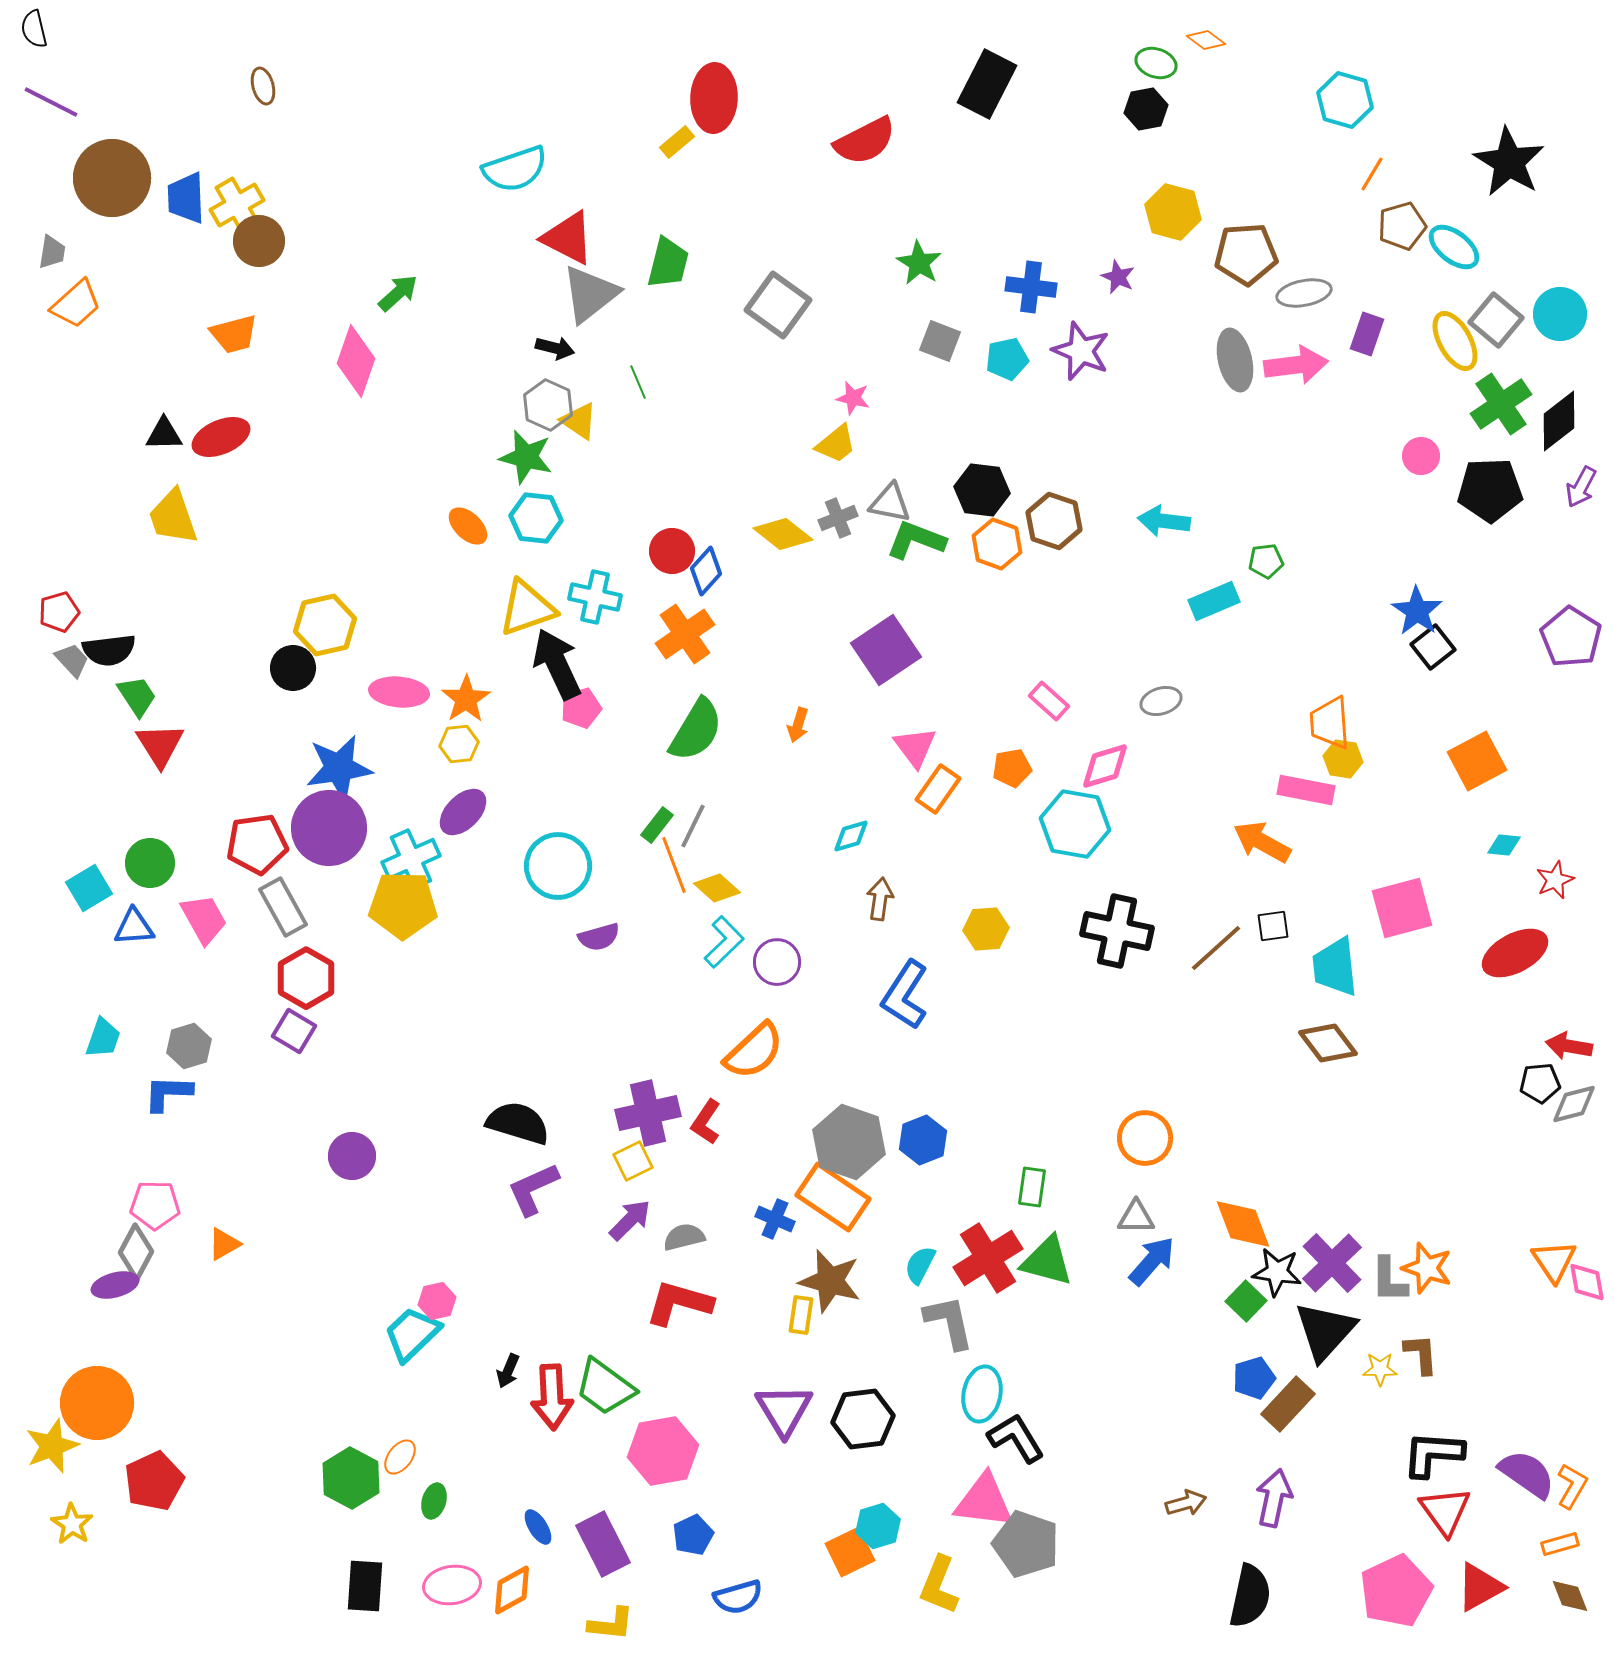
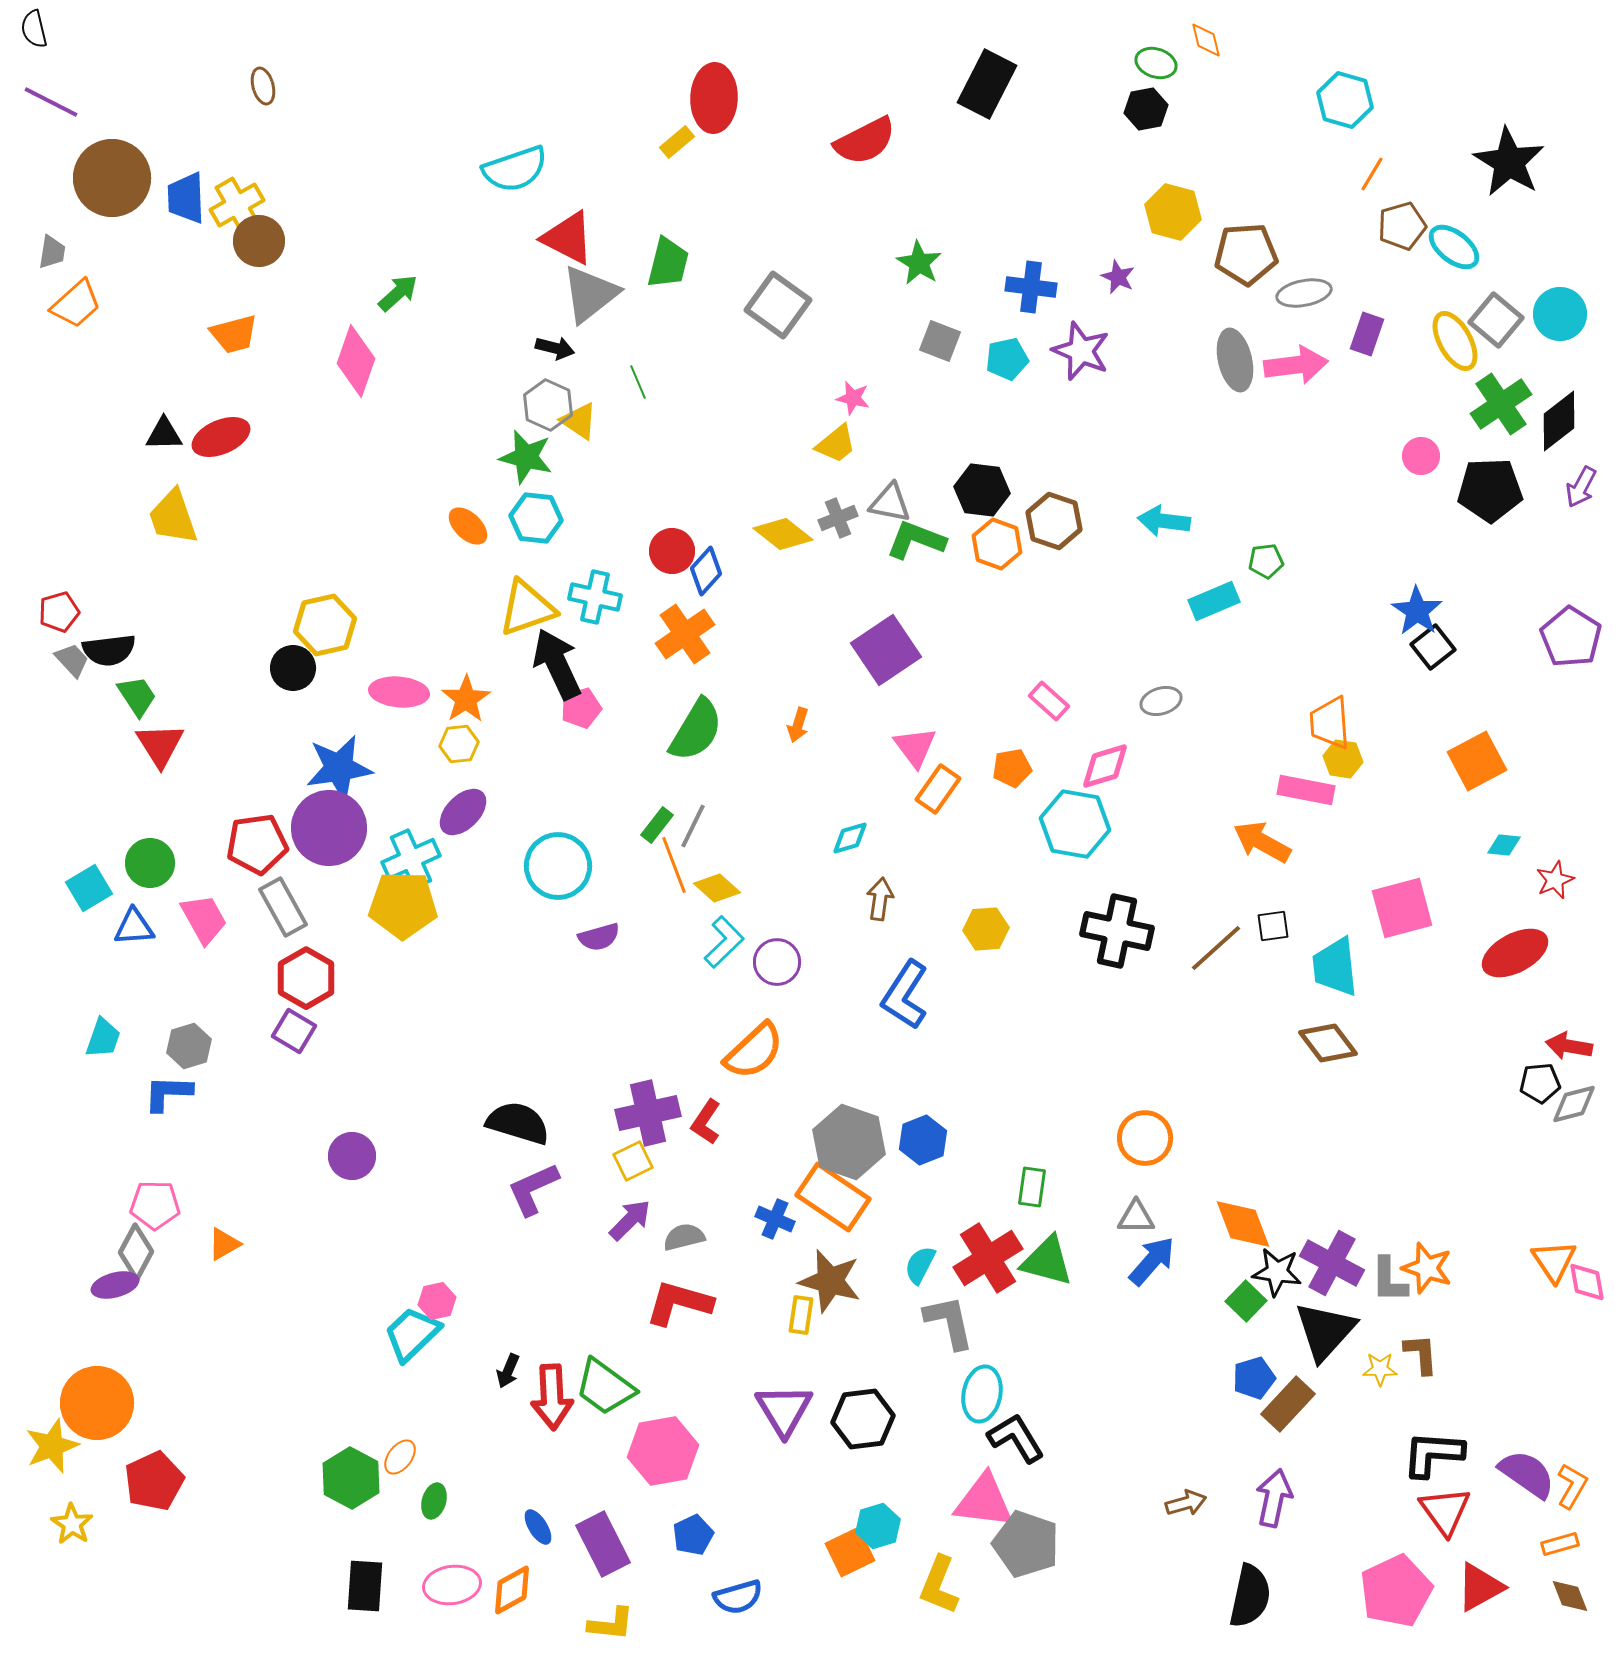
orange diamond at (1206, 40): rotated 39 degrees clockwise
cyan diamond at (851, 836): moved 1 px left, 2 px down
purple cross at (1332, 1263): rotated 18 degrees counterclockwise
